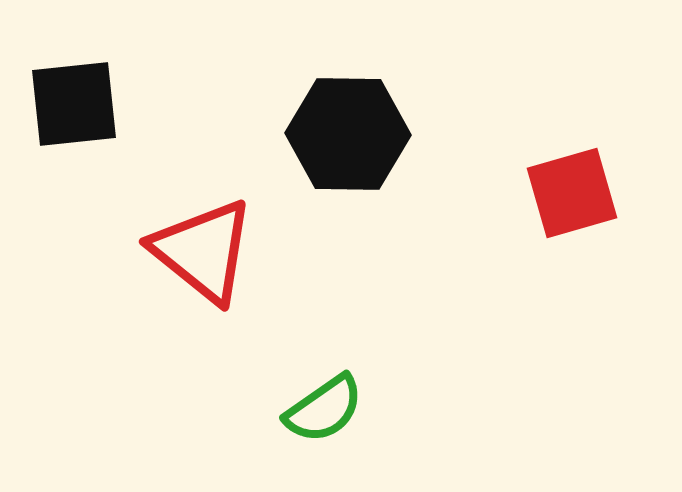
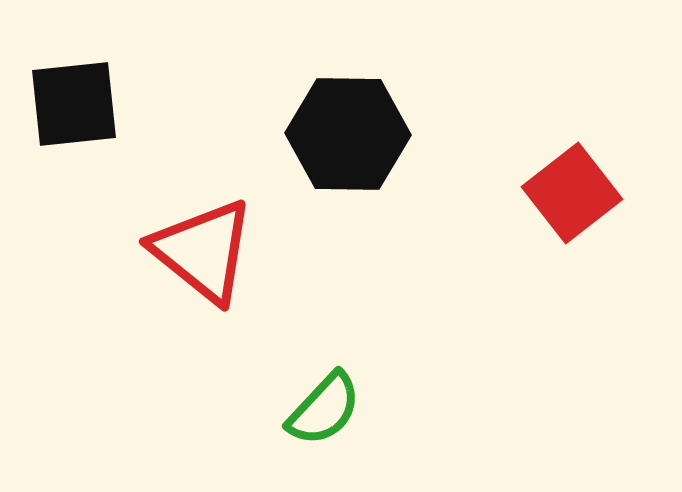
red square: rotated 22 degrees counterclockwise
green semicircle: rotated 12 degrees counterclockwise
